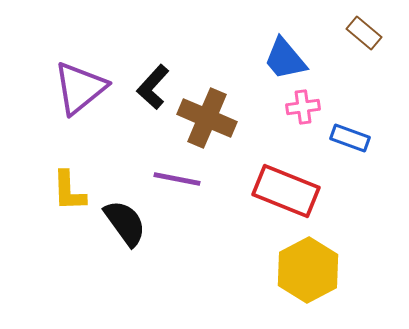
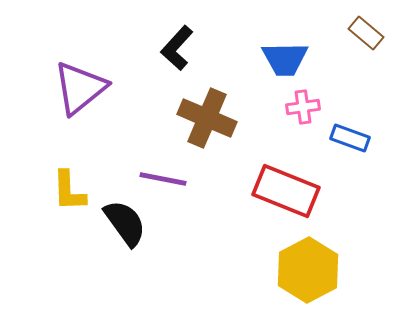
brown rectangle: moved 2 px right
blue trapezoid: rotated 51 degrees counterclockwise
black L-shape: moved 24 px right, 39 px up
purple line: moved 14 px left
